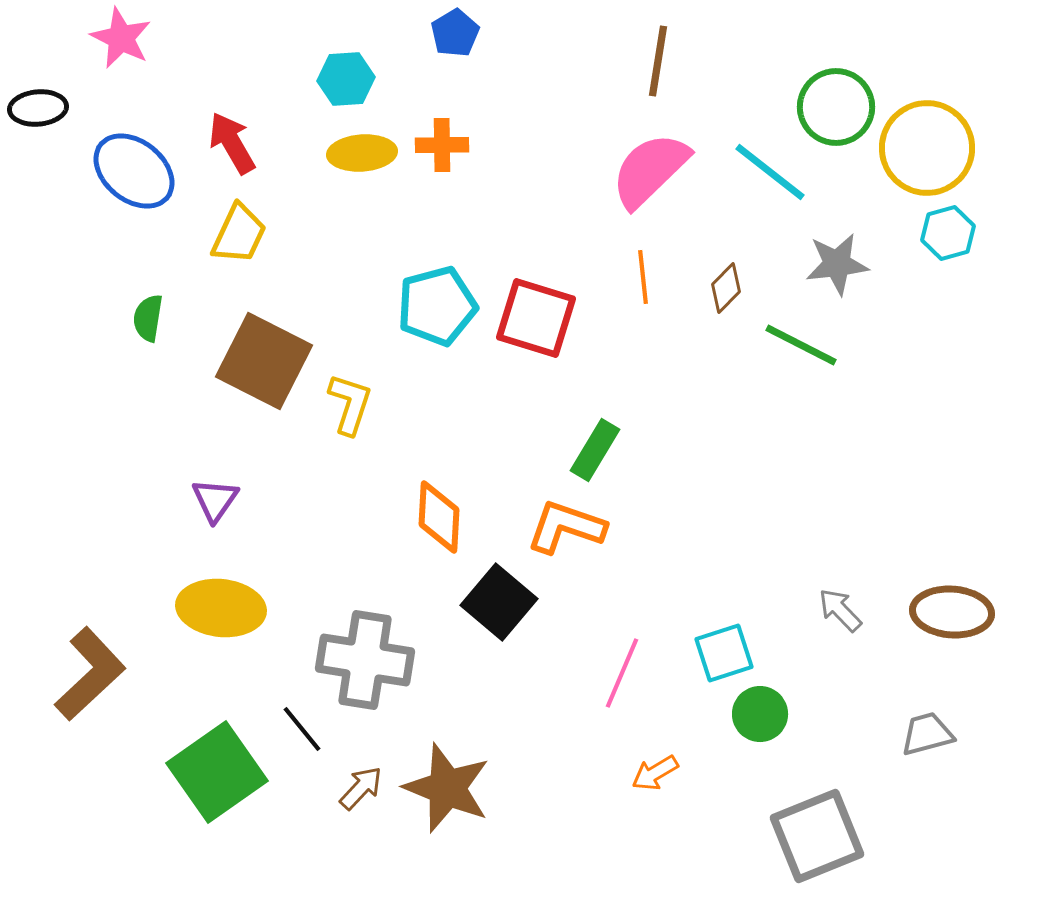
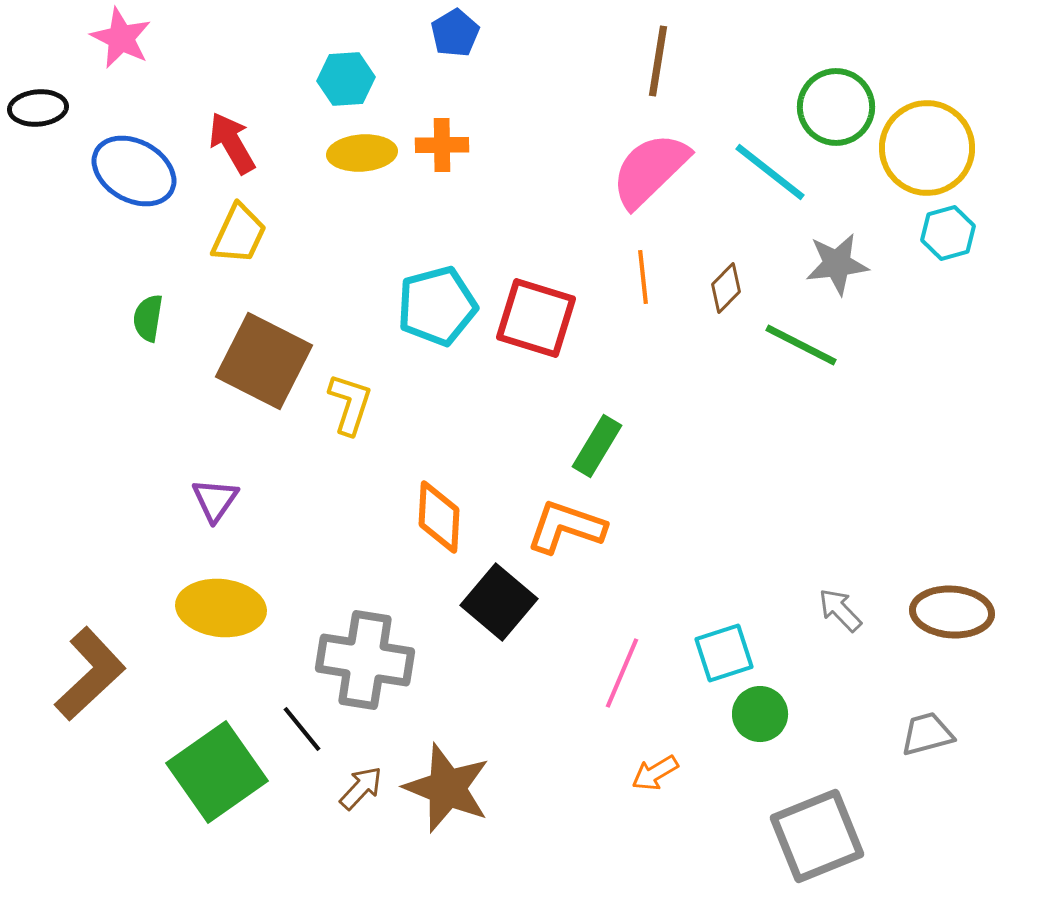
blue ellipse at (134, 171): rotated 10 degrees counterclockwise
green rectangle at (595, 450): moved 2 px right, 4 px up
